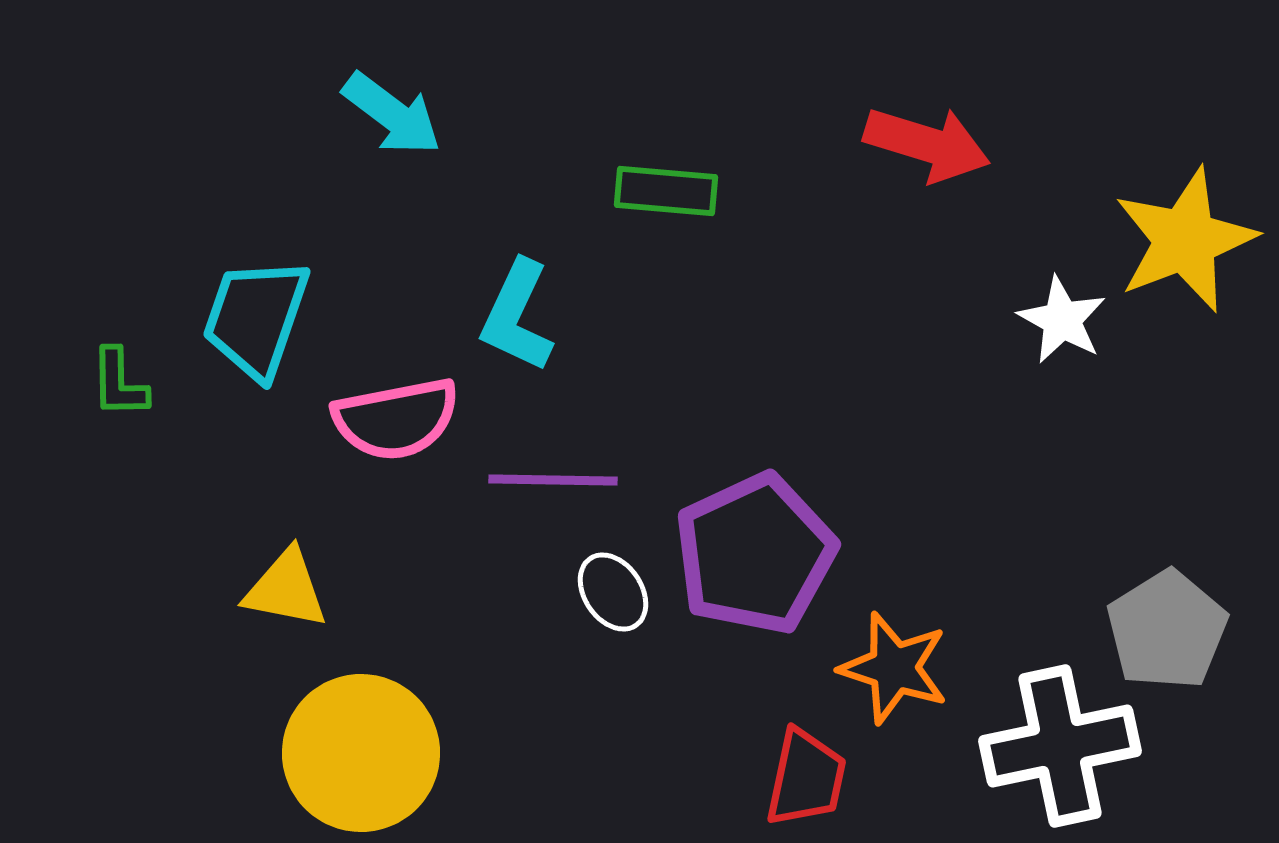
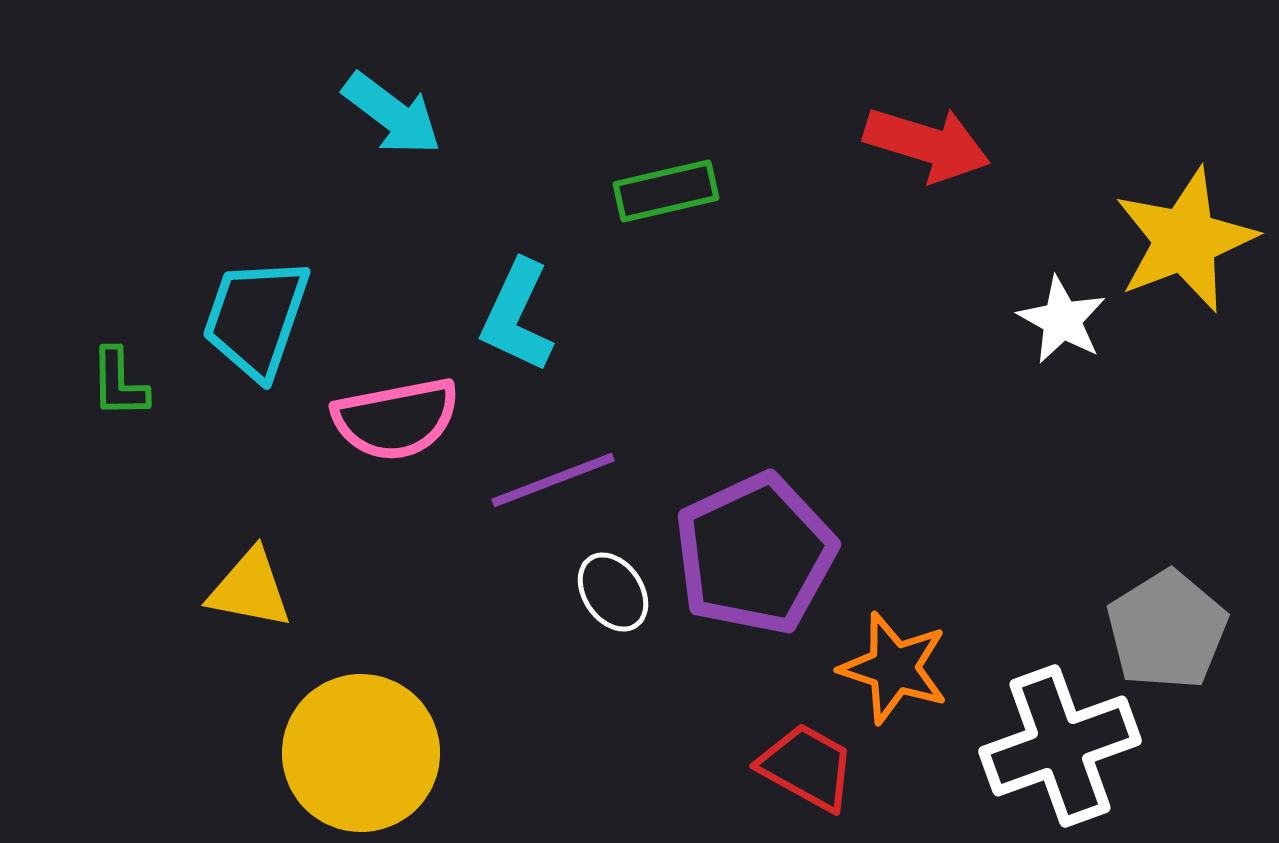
green rectangle: rotated 18 degrees counterclockwise
purple line: rotated 22 degrees counterclockwise
yellow triangle: moved 36 px left
white cross: rotated 8 degrees counterclockwise
red trapezoid: moved 1 px right, 11 px up; rotated 73 degrees counterclockwise
